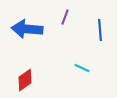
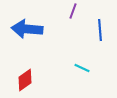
purple line: moved 8 px right, 6 px up
